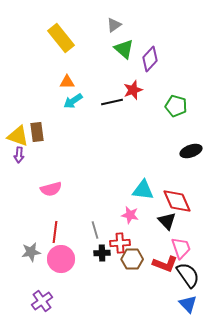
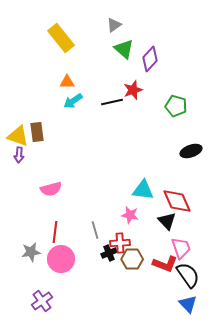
black cross: moved 7 px right; rotated 21 degrees counterclockwise
